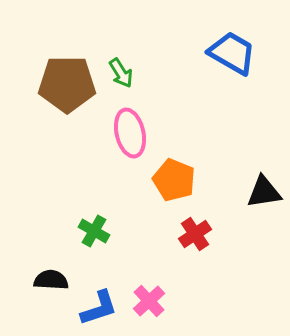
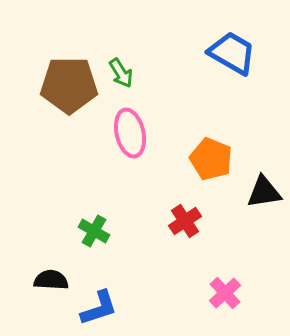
brown pentagon: moved 2 px right, 1 px down
orange pentagon: moved 37 px right, 21 px up
red cross: moved 10 px left, 13 px up
pink cross: moved 76 px right, 8 px up
